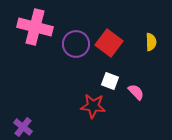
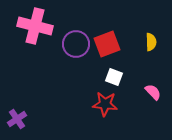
pink cross: moved 1 px up
red square: moved 2 px left, 1 px down; rotated 32 degrees clockwise
white square: moved 4 px right, 4 px up
pink semicircle: moved 17 px right
red star: moved 12 px right, 2 px up
purple cross: moved 6 px left, 8 px up; rotated 18 degrees clockwise
